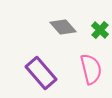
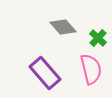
green cross: moved 2 px left, 8 px down
purple rectangle: moved 4 px right
